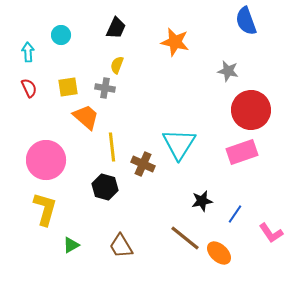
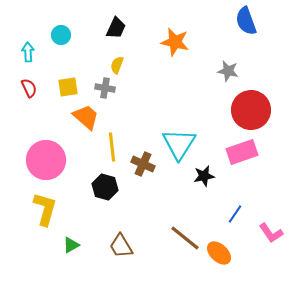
black star: moved 2 px right, 25 px up
